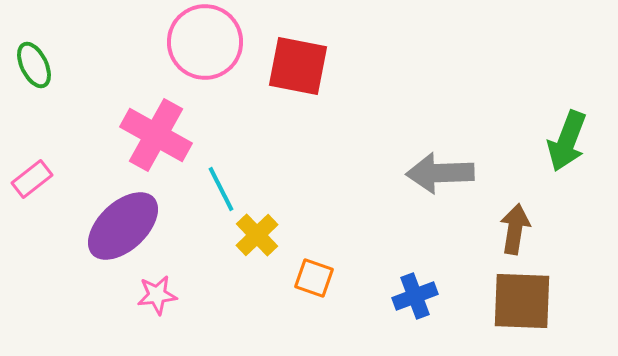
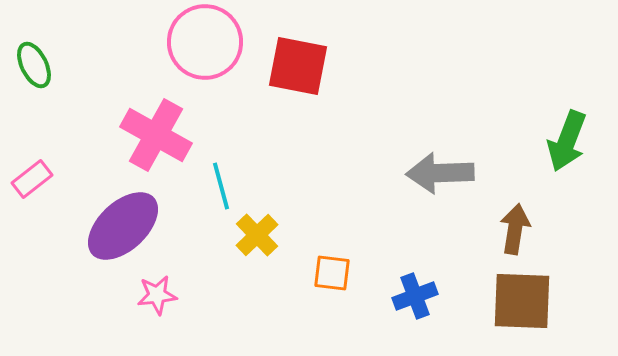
cyan line: moved 3 px up; rotated 12 degrees clockwise
orange square: moved 18 px right, 5 px up; rotated 12 degrees counterclockwise
